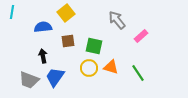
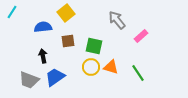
cyan line: rotated 24 degrees clockwise
yellow circle: moved 2 px right, 1 px up
blue trapezoid: rotated 20 degrees clockwise
